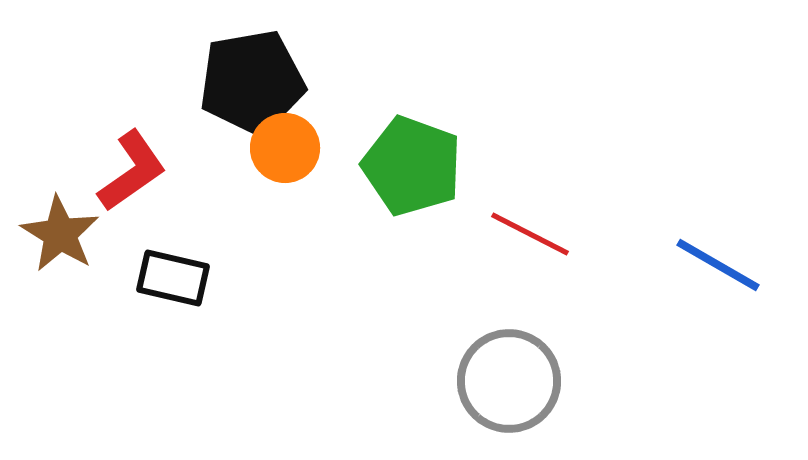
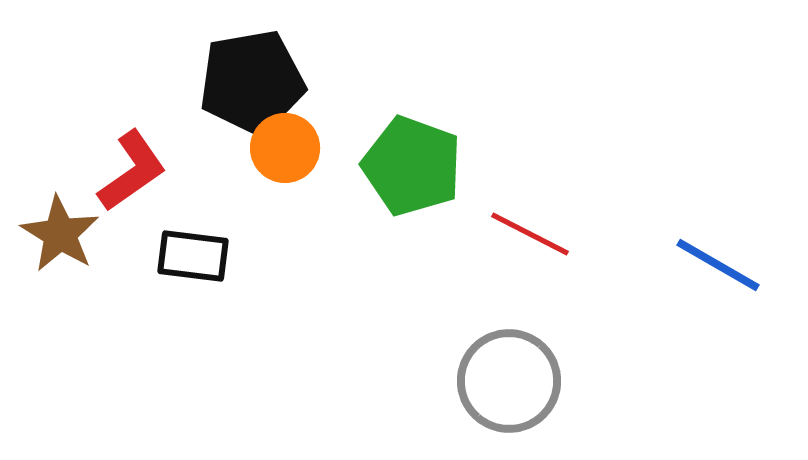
black rectangle: moved 20 px right, 22 px up; rotated 6 degrees counterclockwise
